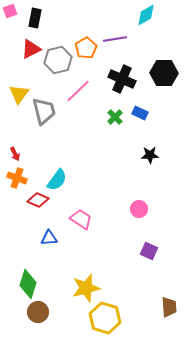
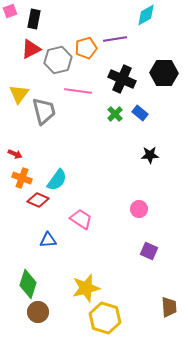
black rectangle: moved 1 px left, 1 px down
orange pentagon: rotated 15 degrees clockwise
pink line: rotated 52 degrees clockwise
blue rectangle: rotated 14 degrees clockwise
green cross: moved 3 px up
red arrow: rotated 40 degrees counterclockwise
orange cross: moved 5 px right
blue triangle: moved 1 px left, 2 px down
